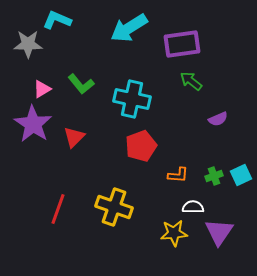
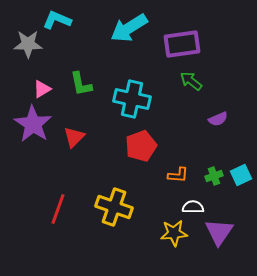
green L-shape: rotated 28 degrees clockwise
